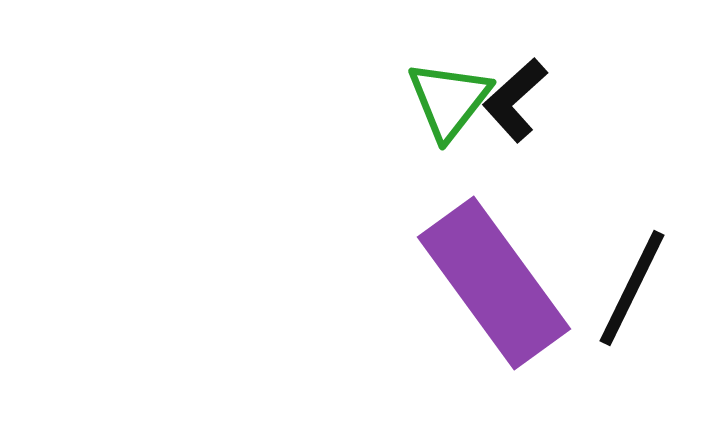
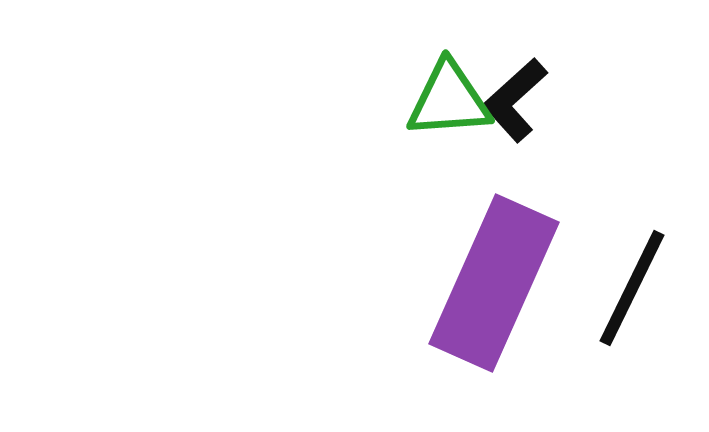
green triangle: rotated 48 degrees clockwise
purple rectangle: rotated 60 degrees clockwise
